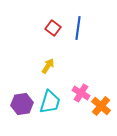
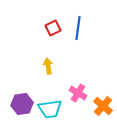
red square: rotated 28 degrees clockwise
yellow arrow: rotated 42 degrees counterclockwise
pink cross: moved 3 px left
cyan trapezoid: moved 7 px down; rotated 65 degrees clockwise
orange cross: moved 2 px right
